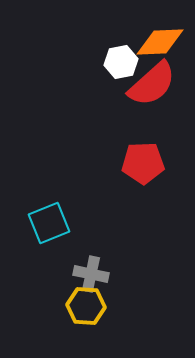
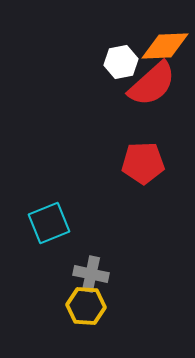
orange diamond: moved 5 px right, 4 px down
